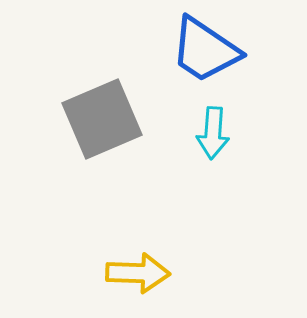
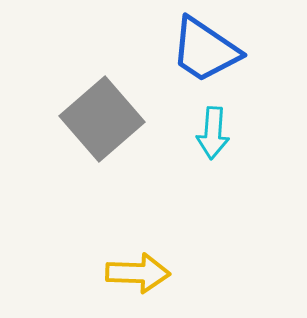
gray square: rotated 18 degrees counterclockwise
